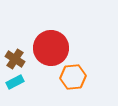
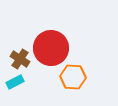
brown cross: moved 5 px right
orange hexagon: rotated 10 degrees clockwise
